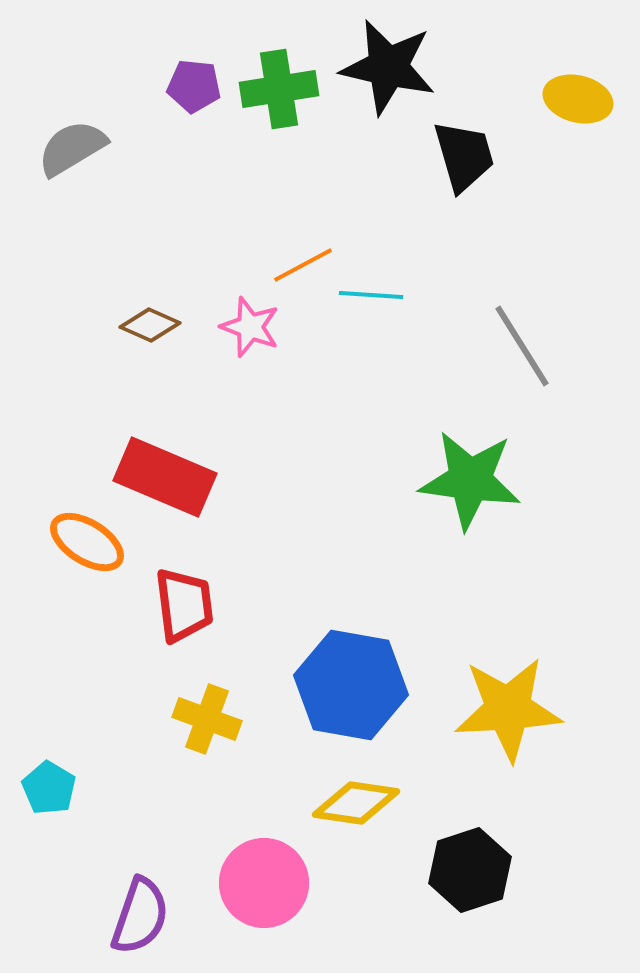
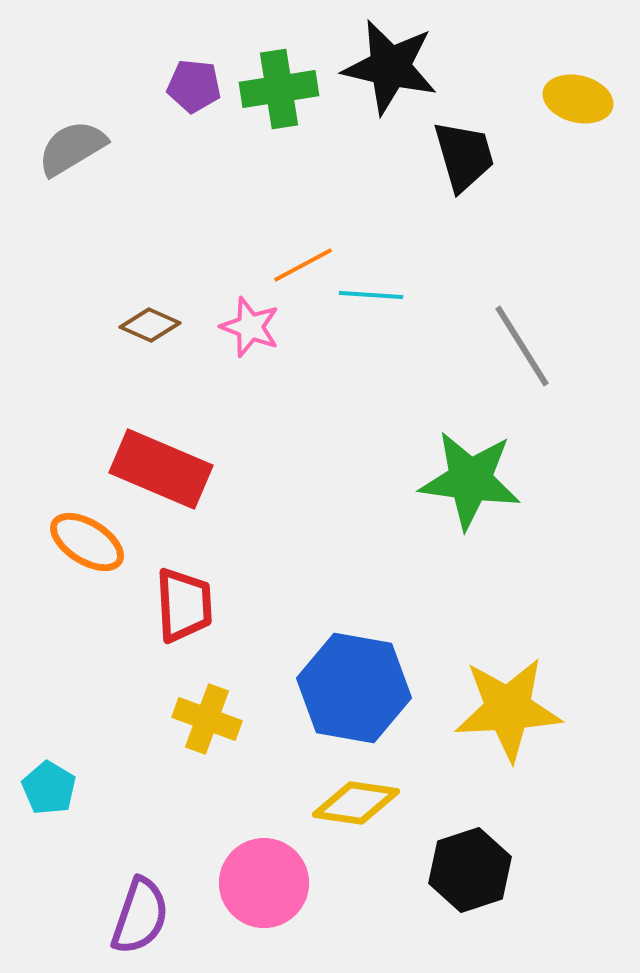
black star: moved 2 px right
red rectangle: moved 4 px left, 8 px up
red trapezoid: rotated 4 degrees clockwise
blue hexagon: moved 3 px right, 3 px down
